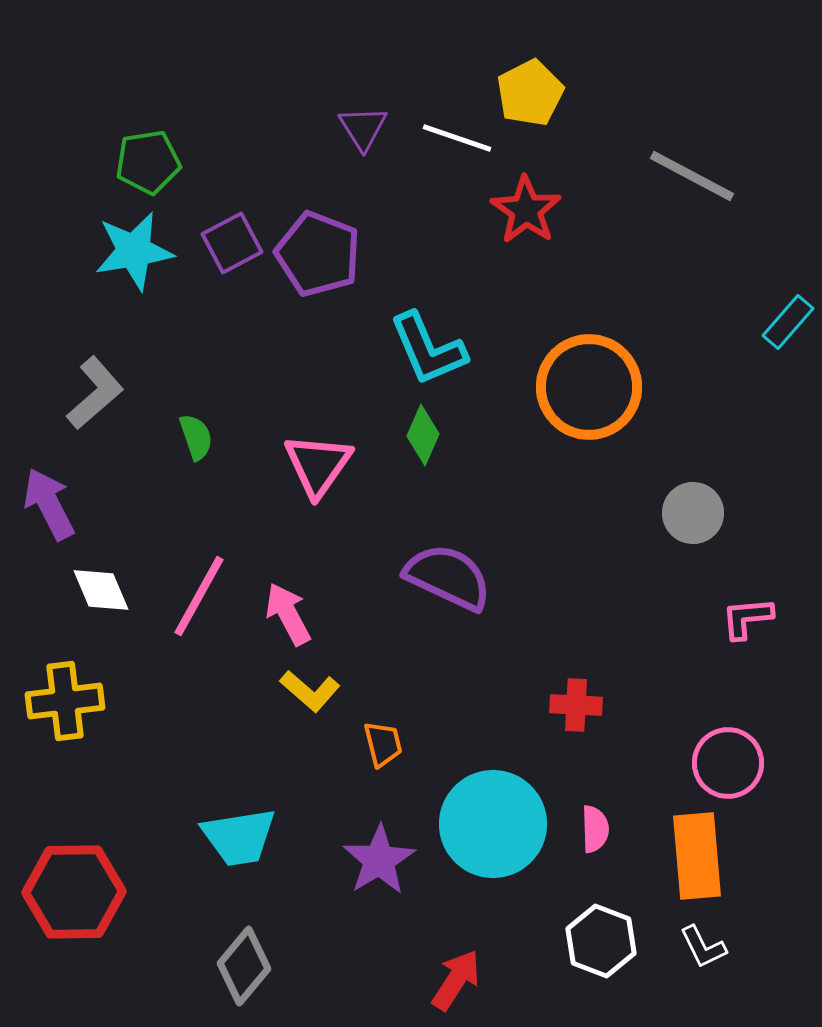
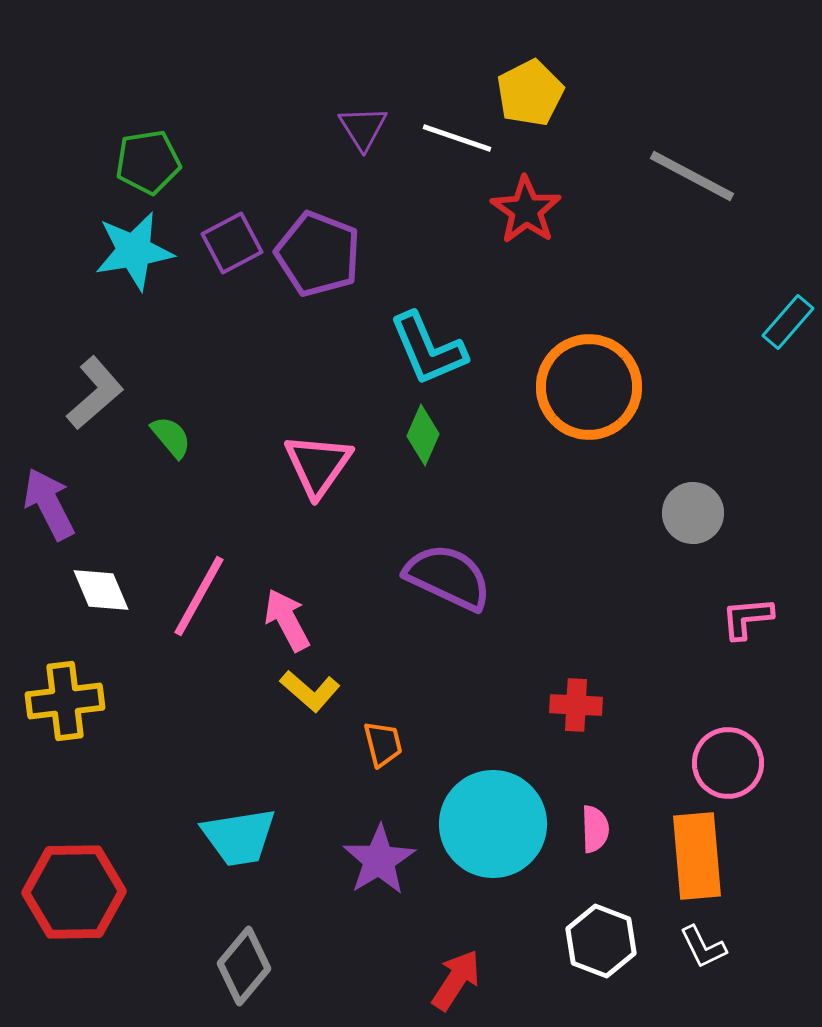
green semicircle: moved 25 px left; rotated 21 degrees counterclockwise
pink arrow: moved 1 px left, 6 px down
